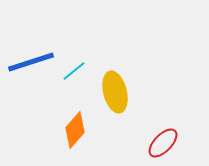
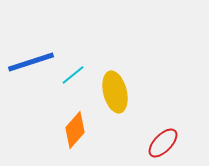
cyan line: moved 1 px left, 4 px down
